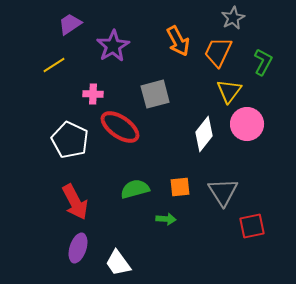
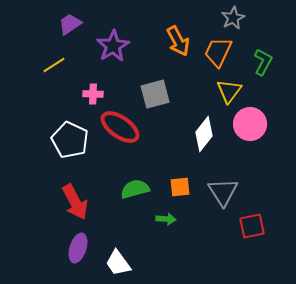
pink circle: moved 3 px right
